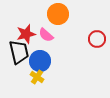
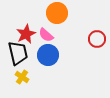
orange circle: moved 1 px left, 1 px up
red star: rotated 12 degrees counterclockwise
black trapezoid: moved 1 px left, 1 px down
blue circle: moved 8 px right, 6 px up
yellow cross: moved 15 px left
